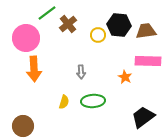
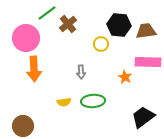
yellow circle: moved 3 px right, 9 px down
pink rectangle: moved 1 px down
yellow semicircle: rotated 64 degrees clockwise
